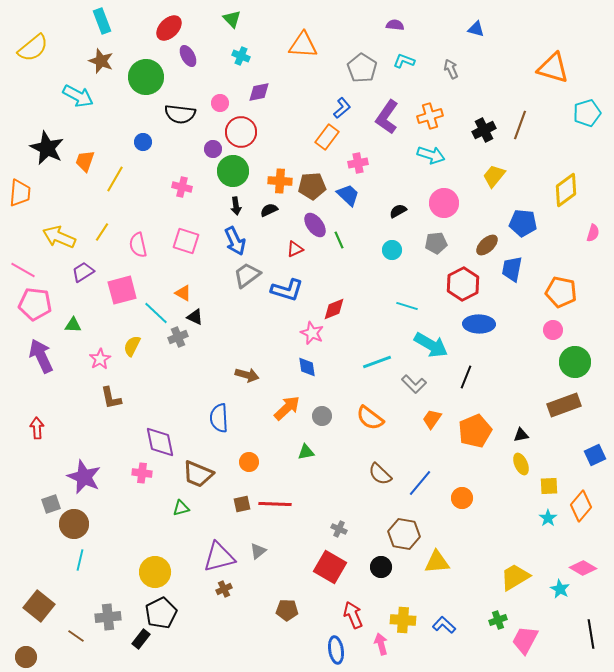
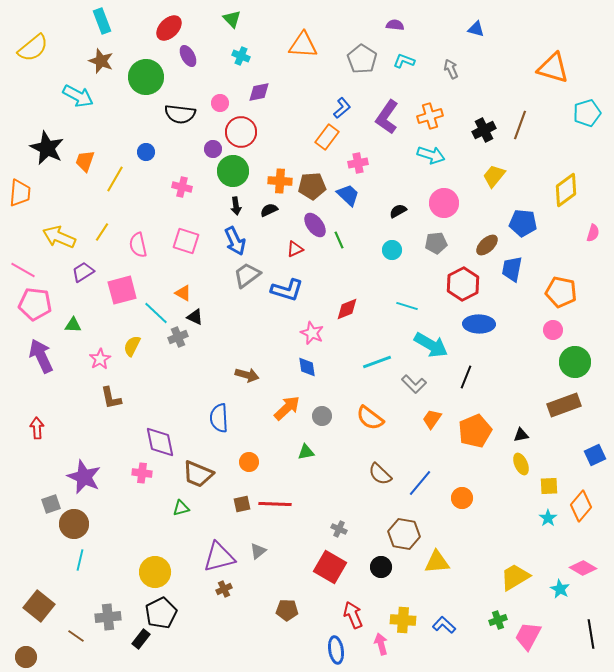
gray pentagon at (362, 68): moved 9 px up
blue circle at (143, 142): moved 3 px right, 10 px down
red diamond at (334, 309): moved 13 px right
pink trapezoid at (525, 640): moved 3 px right, 4 px up
